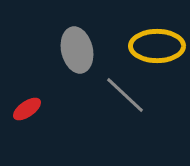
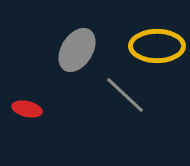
gray ellipse: rotated 45 degrees clockwise
red ellipse: rotated 48 degrees clockwise
